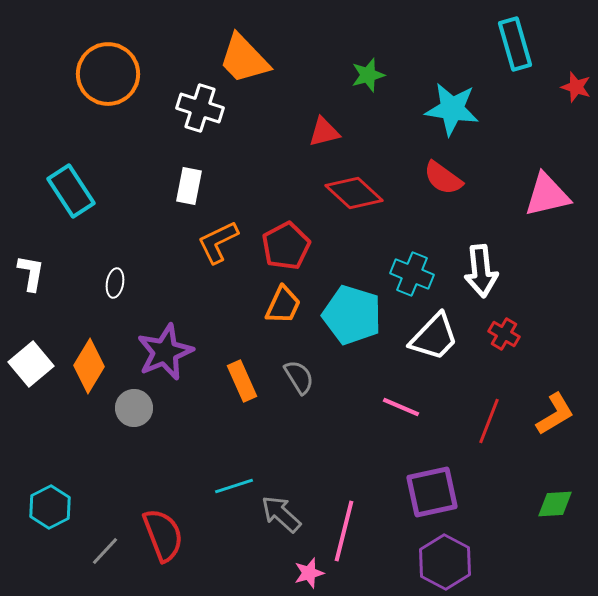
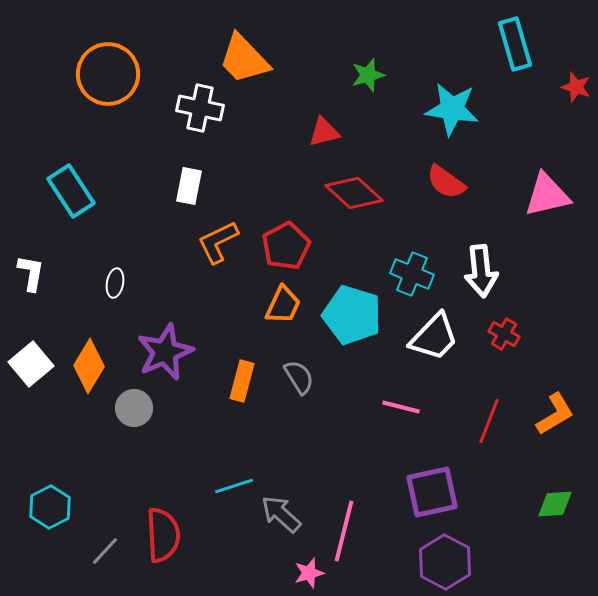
white cross at (200, 108): rotated 6 degrees counterclockwise
red semicircle at (443, 178): moved 3 px right, 4 px down
orange rectangle at (242, 381): rotated 39 degrees clockwise
pink line at (401, 407): rotated 9 degrees counterclockwise
red semicircle at (163, 535): rotated 18 degrees clockwise
